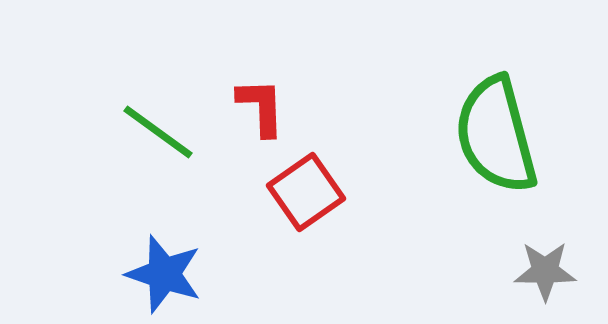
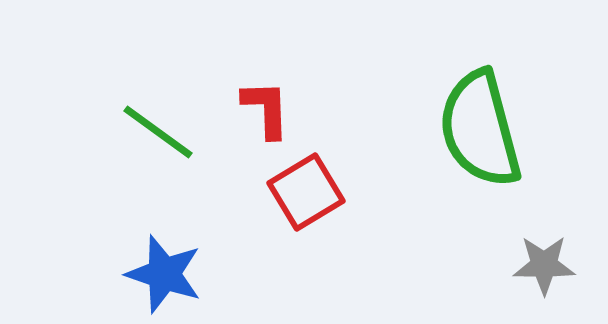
red L-shape: moved 5 px right, 2 px down
green semicircle: moved 16 px left, 6 px up
red square: rotated 4 degrees clockwise
gray star: moved 1 px left, 6 px up
